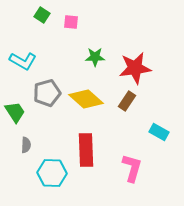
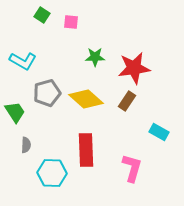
red star: moved 1 px left
